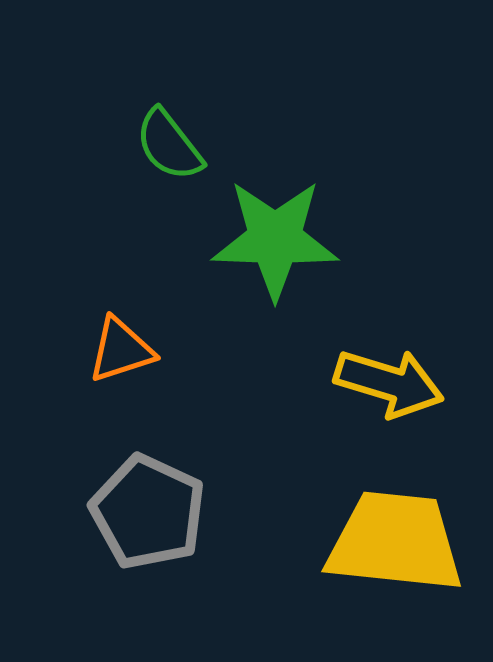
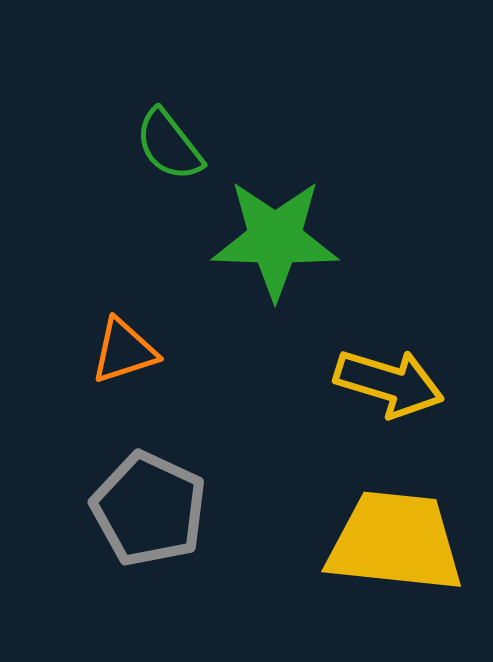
orange triangle: moved 3 px right, 1 px down
gray pentagon: moved 1 px right, 3 px up
